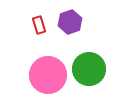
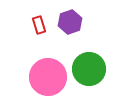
pink circle: moved 2 px down
